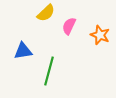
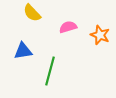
yellow semicircle: moved 14 px left; rotated 90 degrees clockwise
pink semicircle: moved 1 px left, 1 px down; rotated 48 degrees clockwise
green line: moved 1 px right
